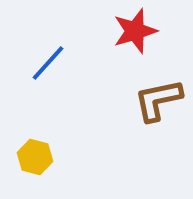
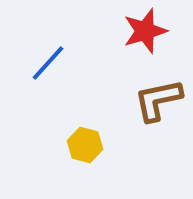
red star: moved 10 px right
yellow hexagon: moved 50 px right, 12 px up
